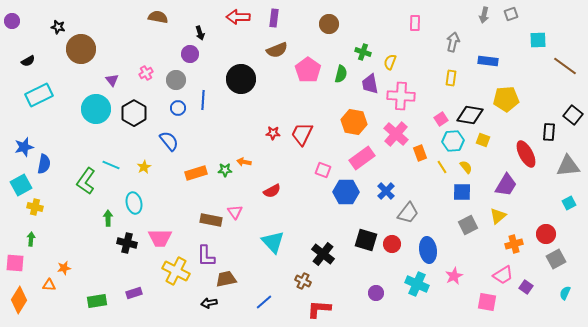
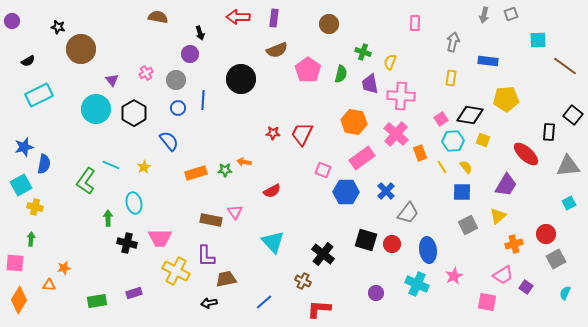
red ellipse at (526, 154): rotated 20 degrees counterclockwise
